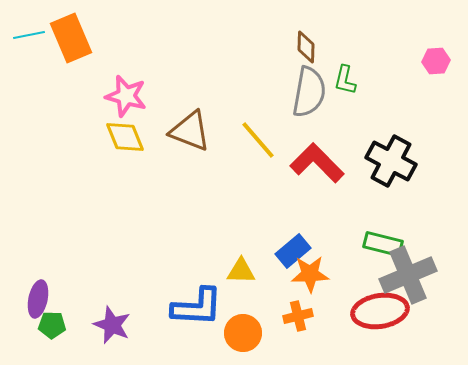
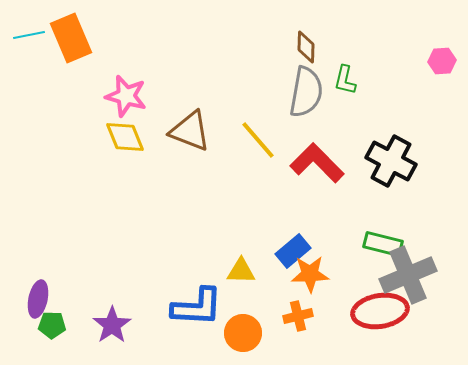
pink hexagon: moved 6 px right
gray semicircle: moved 3 px left
purple star: rotated 15 degrees clockwise
